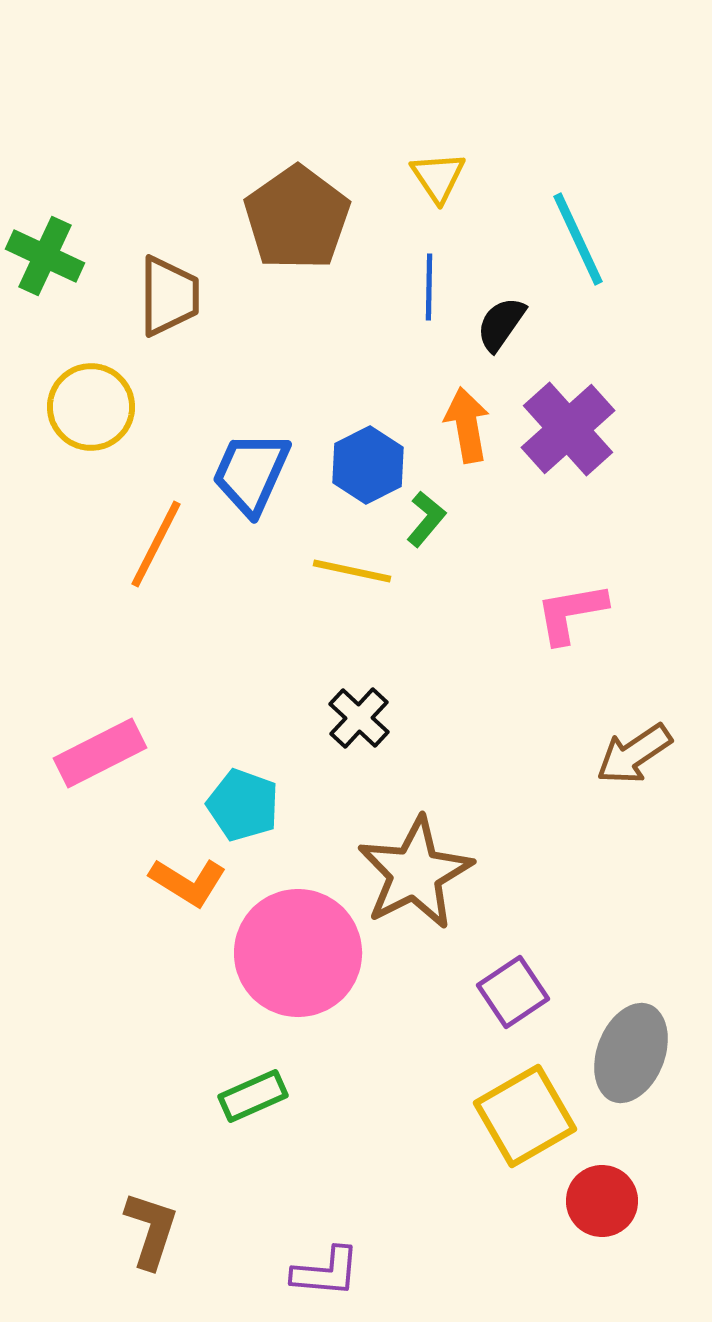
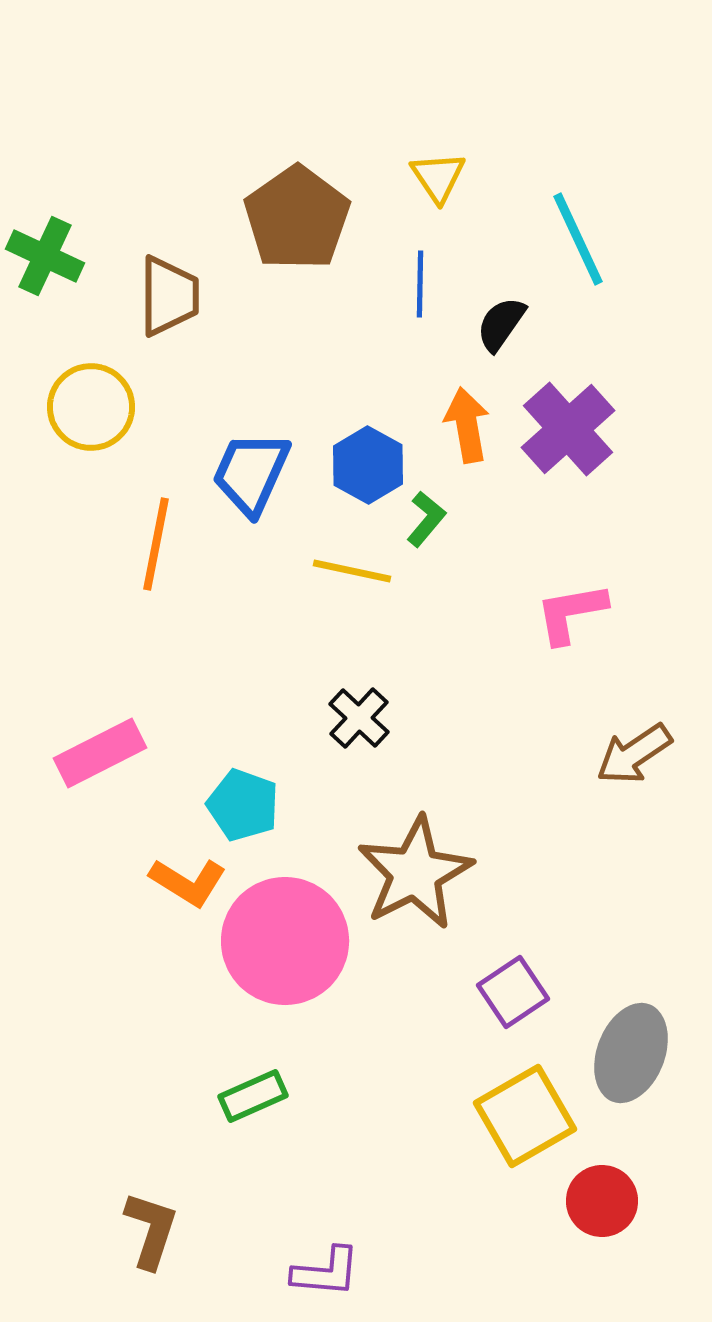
blue line: moved 9 px left, 3 px up
blue hexagon: rotated 4 degrees counterclockwise
orange line: rotated 16 degrees counterclockwise
pink circle: moved 13 px left, 12 px up
